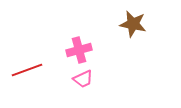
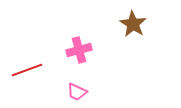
brown star: rotated 20 degrees clockwise
pink trapezoid: moved 6 px left, 13 px down; rotated 50 degrees clockwise
